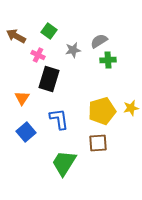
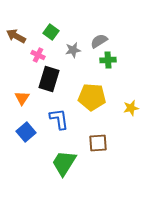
green square: moved 2 px right, 1 px down
yellow pentagon: moved 10 px left, 14 px up; rotated 20 degrees clockwise
